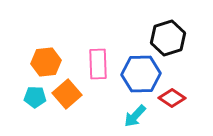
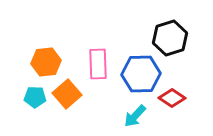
black hexagon: moved 2 px right
